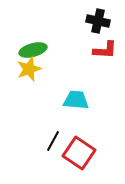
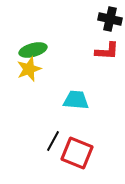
black cross: moved 12 px right, 2 px up
red L-shape: moved 2 px right, 1 px down
red square: moved 2 px left; rotated 12 degrees counterclockwise
